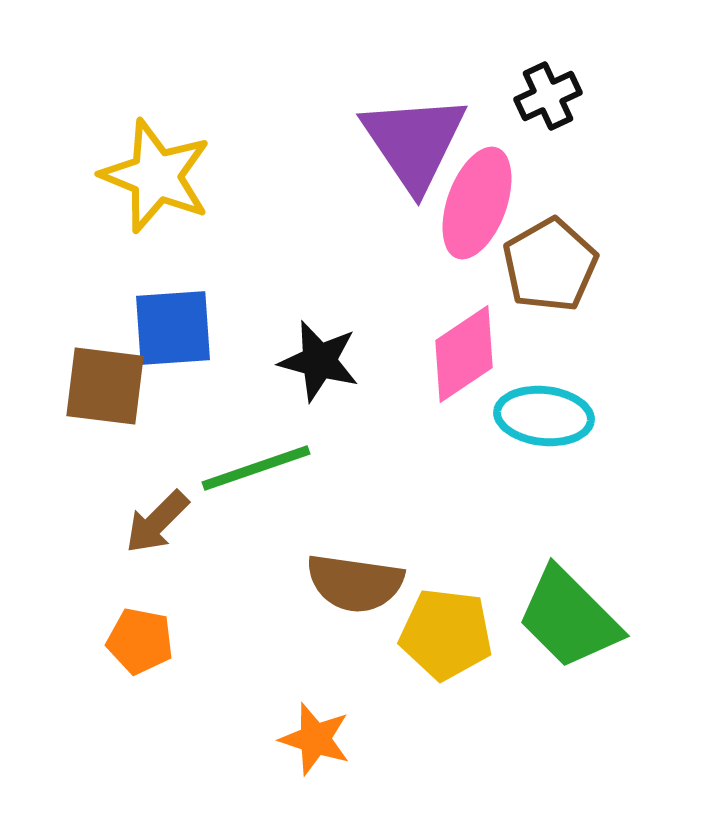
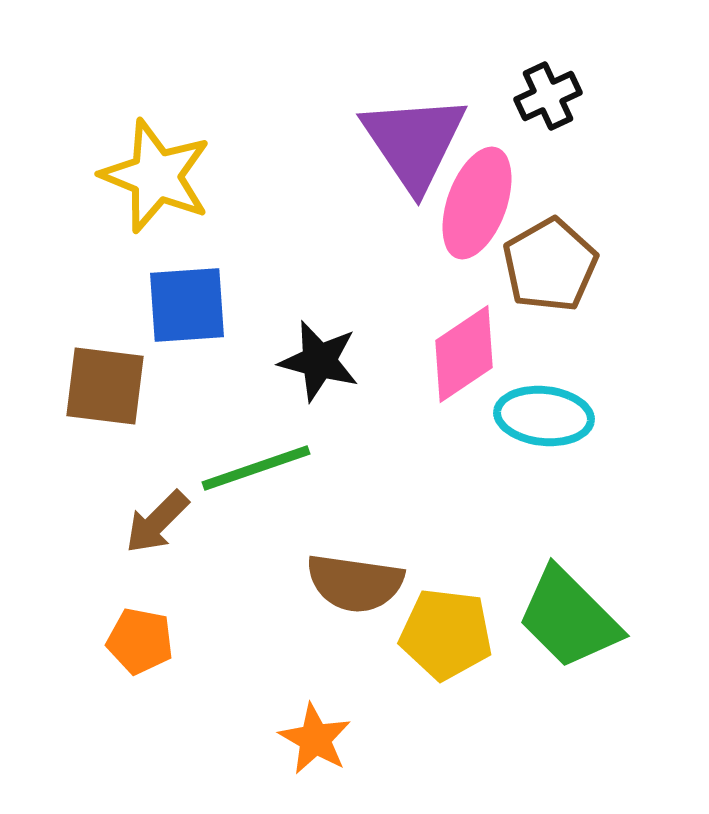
blue square: moved 14 px right, 23 px up
orange star: rotated 12 degrees clockwise
